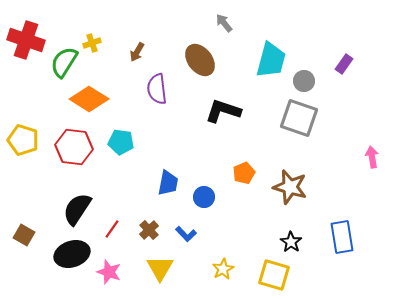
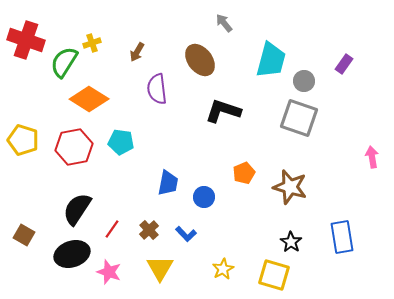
red hexagon: rotated 18 degrees counterclockwise
